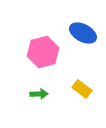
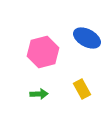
blue ellipse: moved 4 px right, 5 px down
yellow rectangle: rotated 24 degrees clockwise
